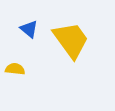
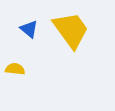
yellow trapezoid: moved 10 px up
